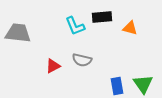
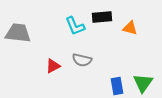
green triangle: moved 1 px up; rotated 10 degrees clockwise
